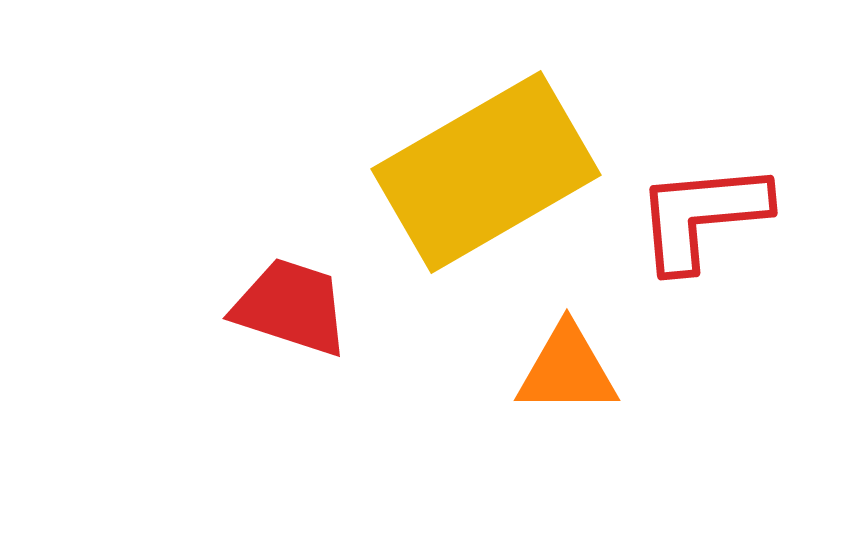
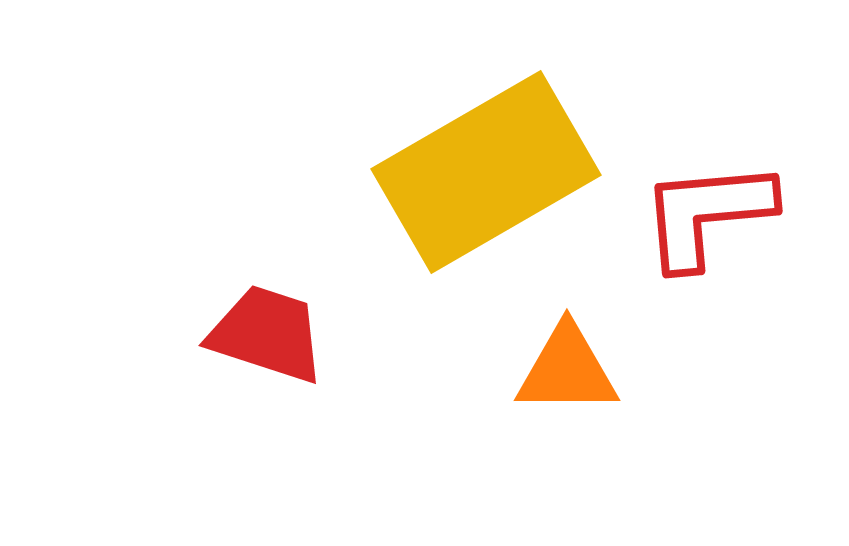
red L-shape: moved 5 px right, 2 px up
red trapezoid: moved 24 px left, 27 px down
